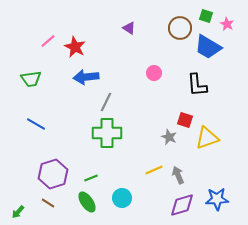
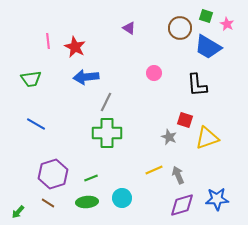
pink line: rotated 56 degrees counterclockwise
green ellipse: rotated 60 degrees counterclockwise
